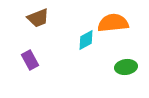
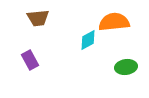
brown trapezoid: rotated 15 degrees clockwise
orange semicircle: moved 1 px right, 1 px up
cyan diamond: moved 2 px right
